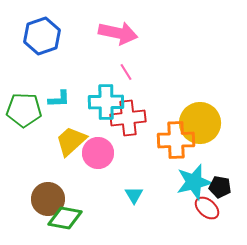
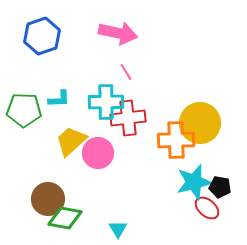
cyan triangle: moved 16 px left, 34 px down
